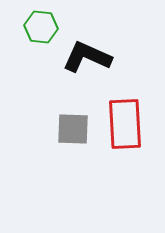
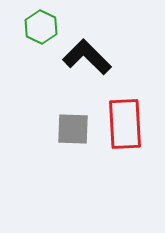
green hexagon: rotated 20 degrees clockwise
black L-shape: rotated 21 degrees clockwise
